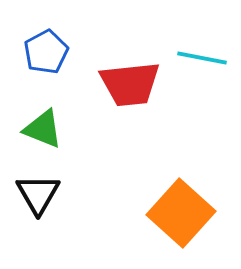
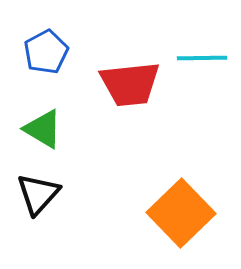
cyan line: rotated 12 degrees counterclockwise
green triangle: rotated 9 degrees clockwise
black triangle: rotated 12 degrees clockwise
orange square: rotated 4 degrees clockwise
